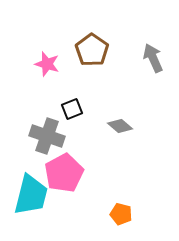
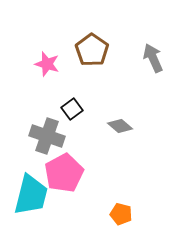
black square: rotated 15 degrees counterclockwise
